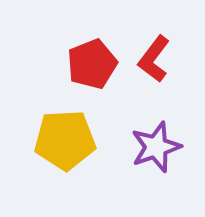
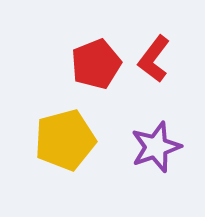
red pentagon: moved 4 px right
yellow pentagon: rotated 12 degrees counterclockwise
